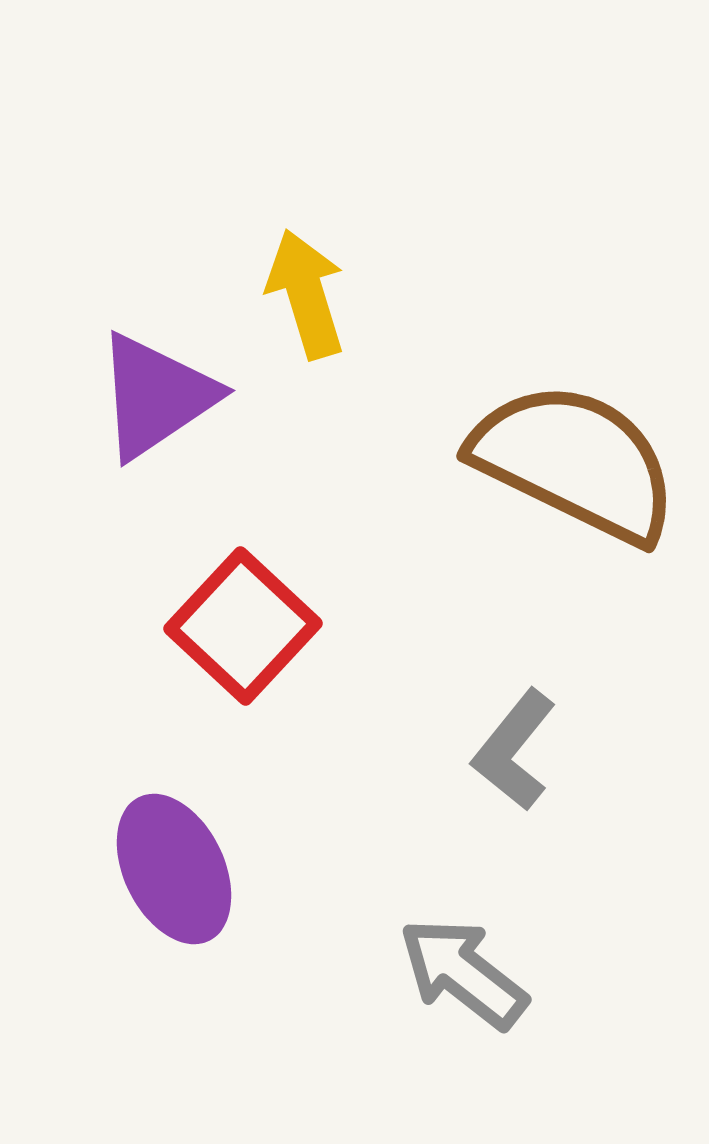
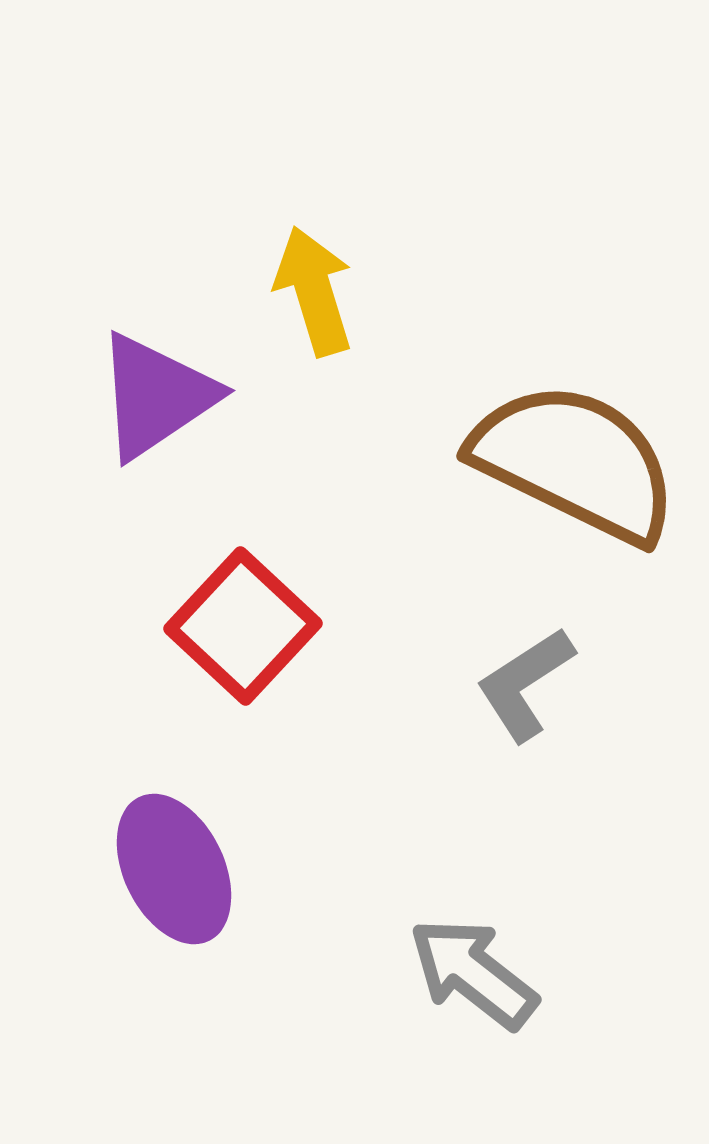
yellow arrow: moved 8 px right, 3 px up
gray L-shape: moved 11 px right, 66 px up; rotated 18 degrees clockwise
gray arrow: moved 10 px right
